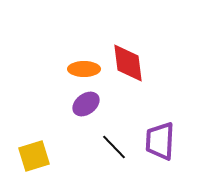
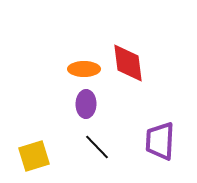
purple ellipse: rotated 52 degrees counterclockwise
black line: moved 17 px left
